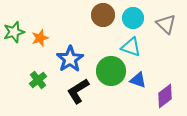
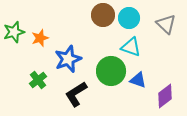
cyan circle: moved 4 px left
blue star: moved 2 px left; rotated 12 degrees clockwise
black L-shape: moved 2 px left, 3 px down
